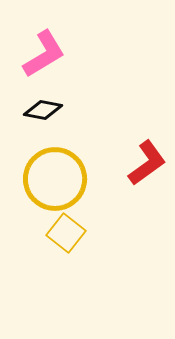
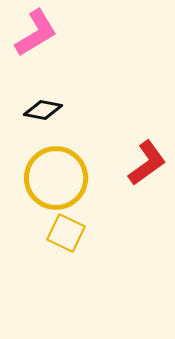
pink L-shape: moved 8 px left, 21 px up
yellow circle: moved 1 px right, 1 px up
yellow square: rotated 12 degrees counterclockwise
